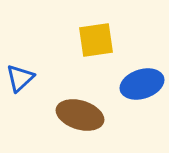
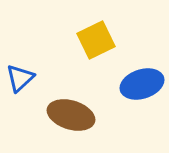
yellow square: rotated 18 degrees counterclockwise
brown ellipse: moved 9 px left
